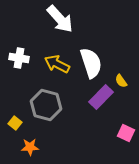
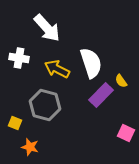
white arrow: moved 13 px left, 9 px down
yellow arrow: moved 5 px down
purple rectangle: moved 2 px up
gray hexagon: moved 1 px left
yellow square: rotated 16 degrees counterclockwise
orange star: rotated 18 degrees clockwise
